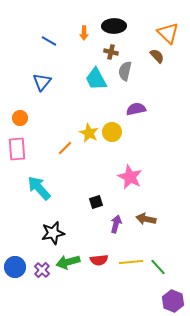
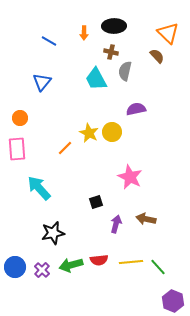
green arrow: moved 3 px right, 3 px down
